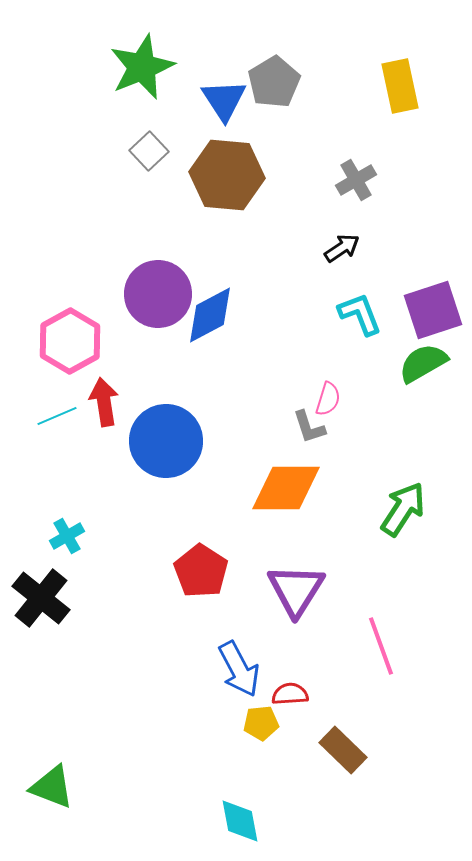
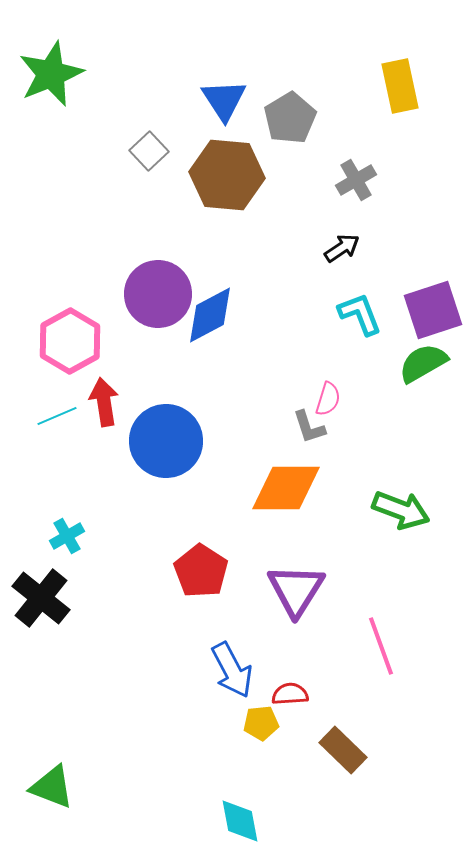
green star: moved 91 px left, 7 px down
gray pentagon: moved 16 px right, 36 px down
green arrow: moved 2 px left, 1 px down; rotated 78 degrees clockwise
blue arrow: moved 7 px left, 1 px down
